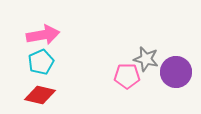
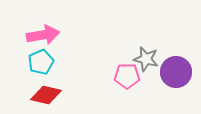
red diamond: moved 6 px right
